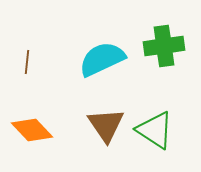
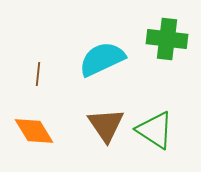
green cross: moved 3 px right, 7 px up; rotated 15 degrees clockwise
brown line: moved 11 px right, 12 px down
orange diamond: moved 2 px right, 1 px down; rotated 12 degrees clockwise
